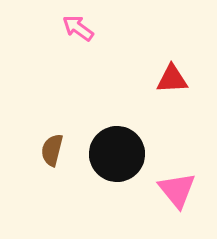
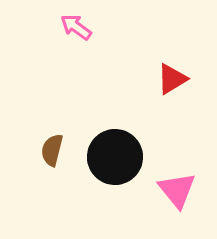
pink arrow: moved 2 px left, 1 px up
red triangle: rotated 28 degrees counterclockwise
black circle: moved 2 px left, 3 px down
